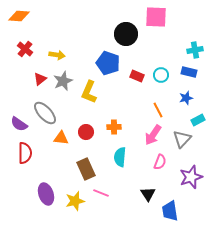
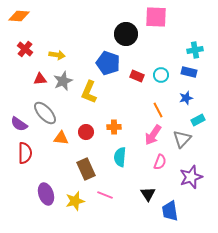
red triangle: rotated 32 degrees clockwise
pink line: moved 4 px right, 2 px down
